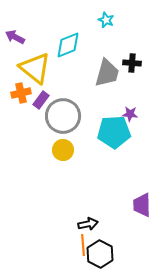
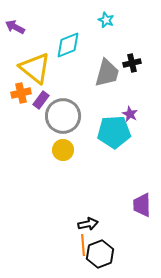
purple arrow: moved 10 px up
black cross: rotated 18 degrees counterclockwise
purple star: rotated 21 degrees clockwise
black hexagon: rotated 12 degrees clockwise
